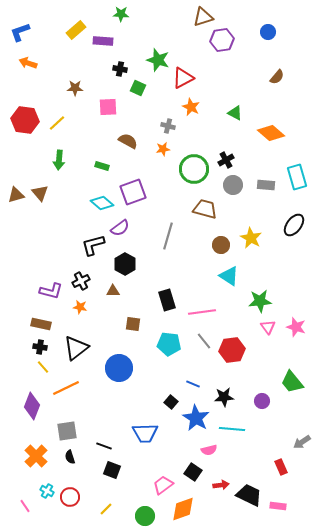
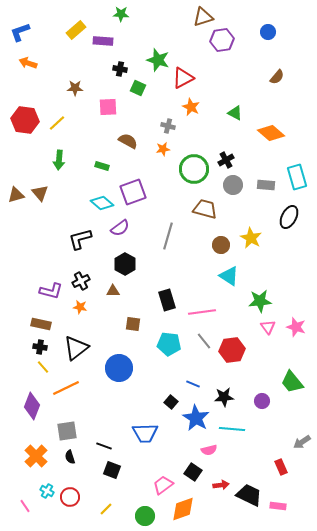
black ellipse at (294, 225): moved 5 px left, 8 px up; rotated 10 degrees counterclockwise
black L-shape at (93, 245): moved 13 px left, 6 px up
